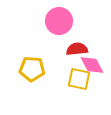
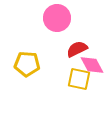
pink circle: moved 2 px left, 3 px up
red semicircle: rotated 20 degrees counterclockwise
yellow pentagon: moved 5 px left, 5 px up
